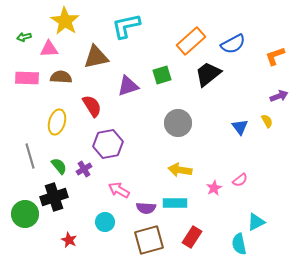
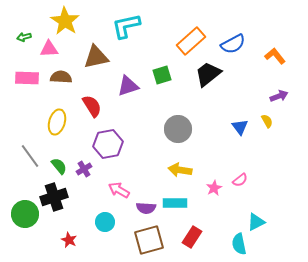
orange L-shape: rotated 70 degrees clockwise
gray circle: moved 6 px down
gray line: rotated 20 degrees counterclockwise
